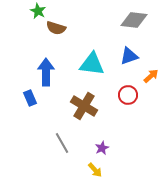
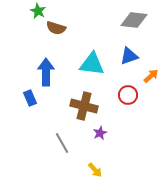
brown cross: rotated 16 degrees counterclockwise
purple star: moved 2 px left, 15 px up
